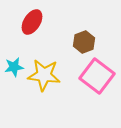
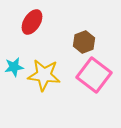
pink square: moved 3 px left, 1 px up
